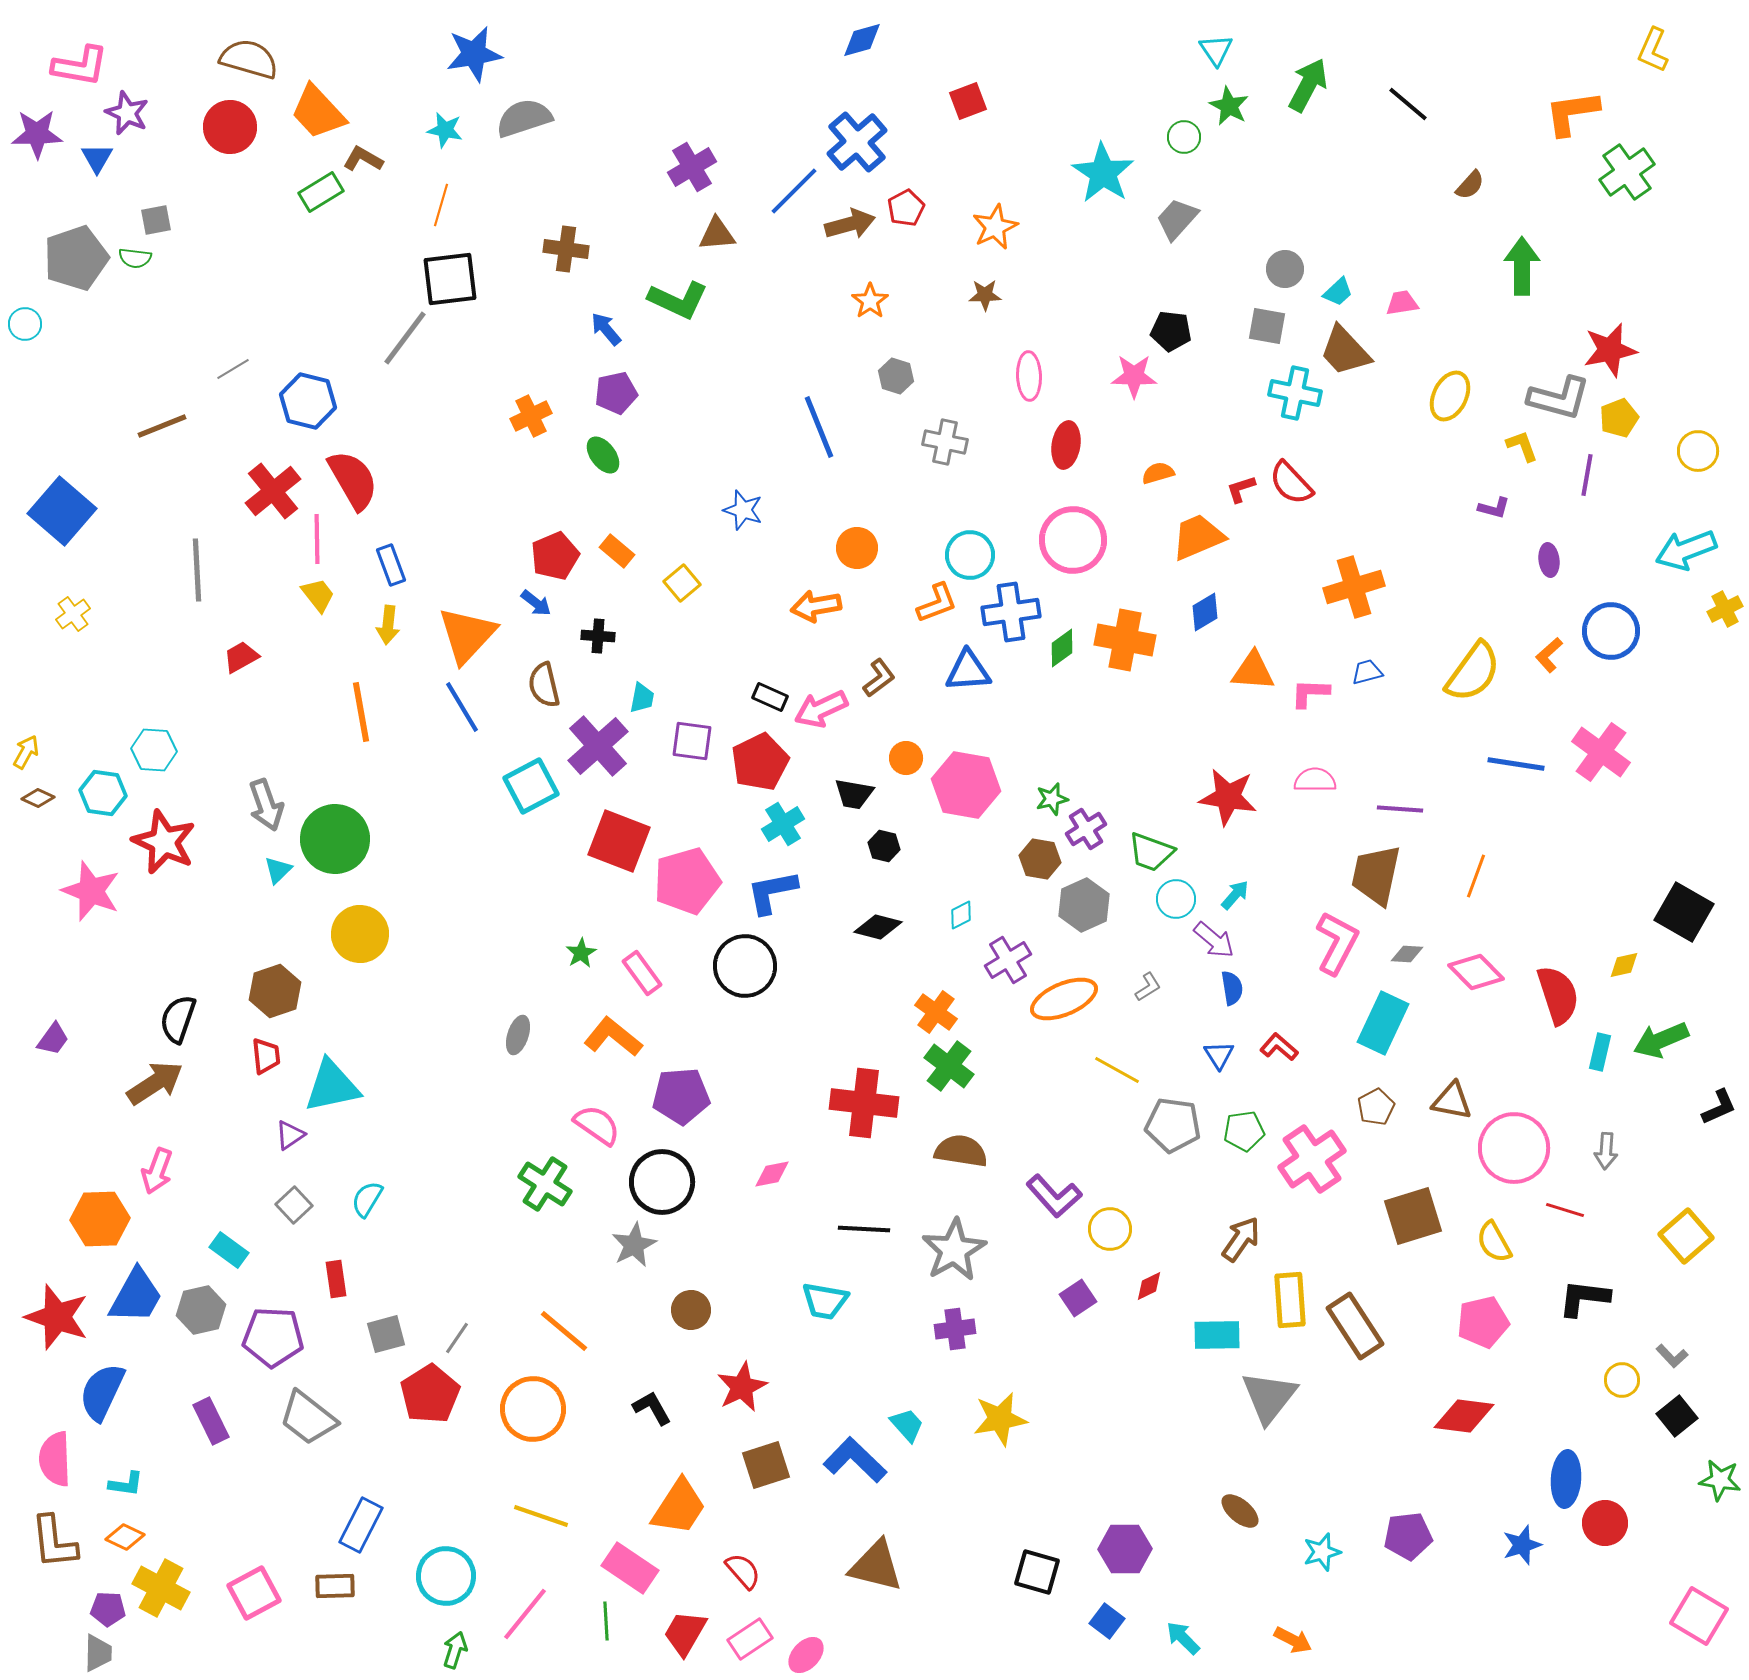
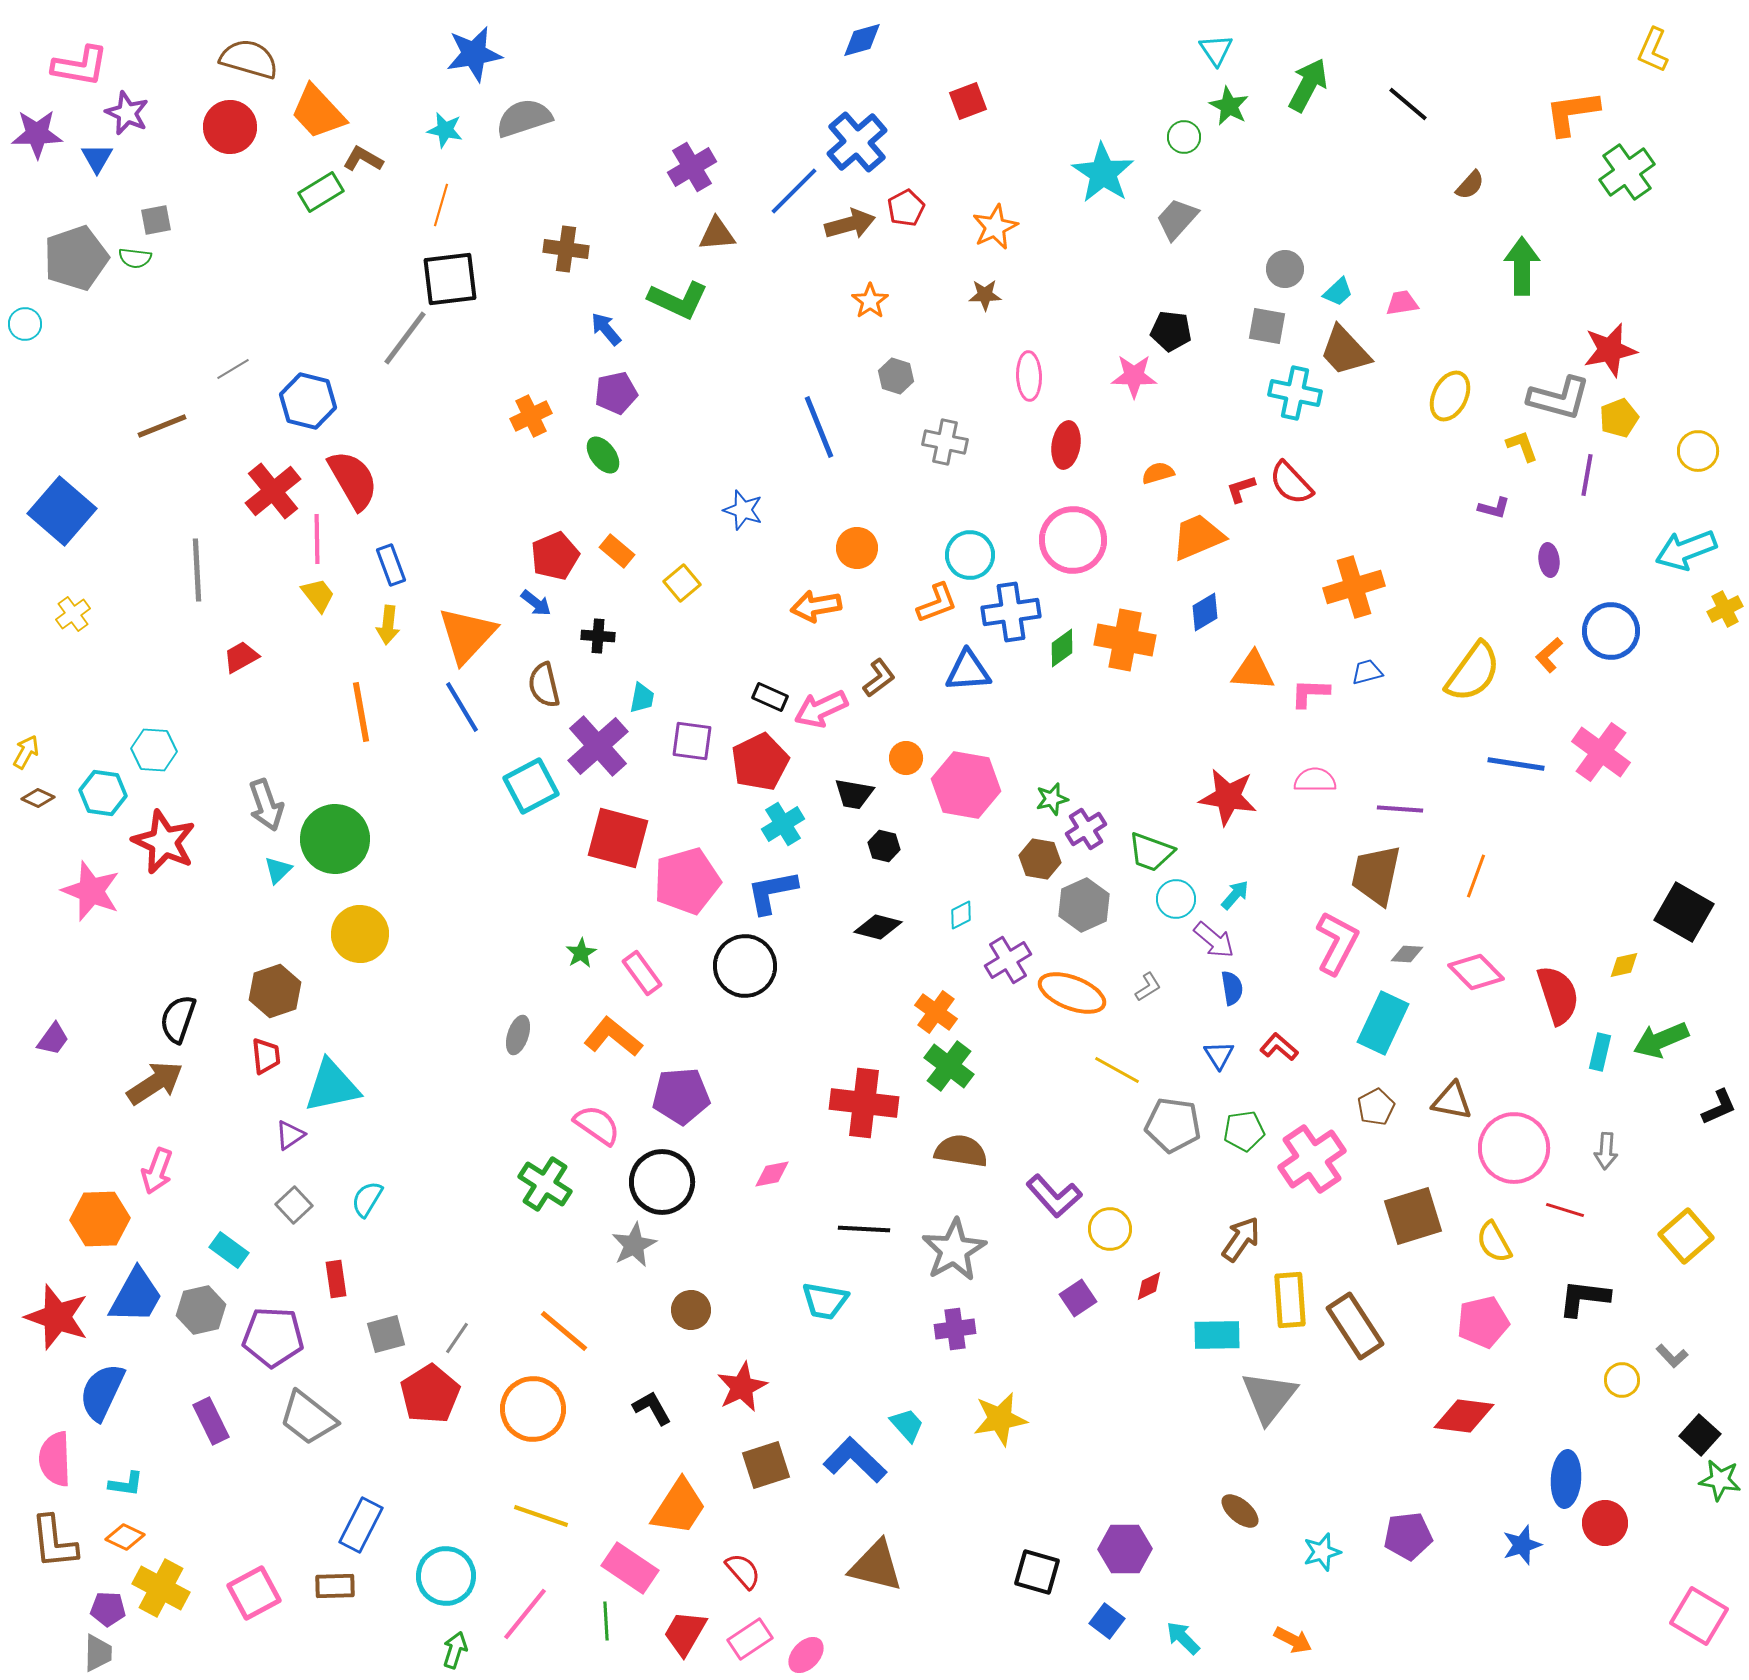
red square at (619, 841): moved 1 px left, 3 px up; rotated 6 degrees counterclockwise
orange ellipse at (1064, 999): moved 8 px right, 6 px up; rotated 44 degrees clockwise
black square at (1677, 1416): moved 23 px right, 19 px down; rotated 9 degrees counterclockwise
